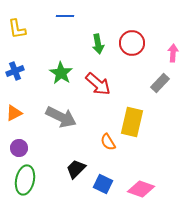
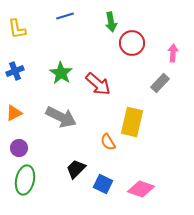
blue line: rotated 18 degrees counterclockwise
green arrow: moved 13 px right, 22 px up
